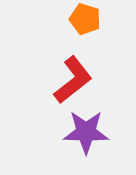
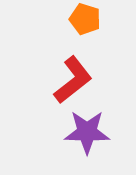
purple star: moved 1 px right
